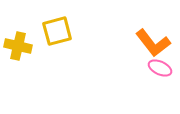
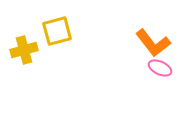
yellow cross: moved 6 px right, 4 px down; rotated 28 degrees counterclockwise
